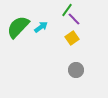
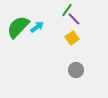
cyan arrow: moved 4 px left
